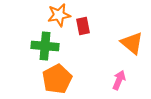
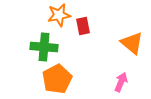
green cross: moved 1 px left, 1 px down
pink arrow: moved 2 px right, 2 px down
